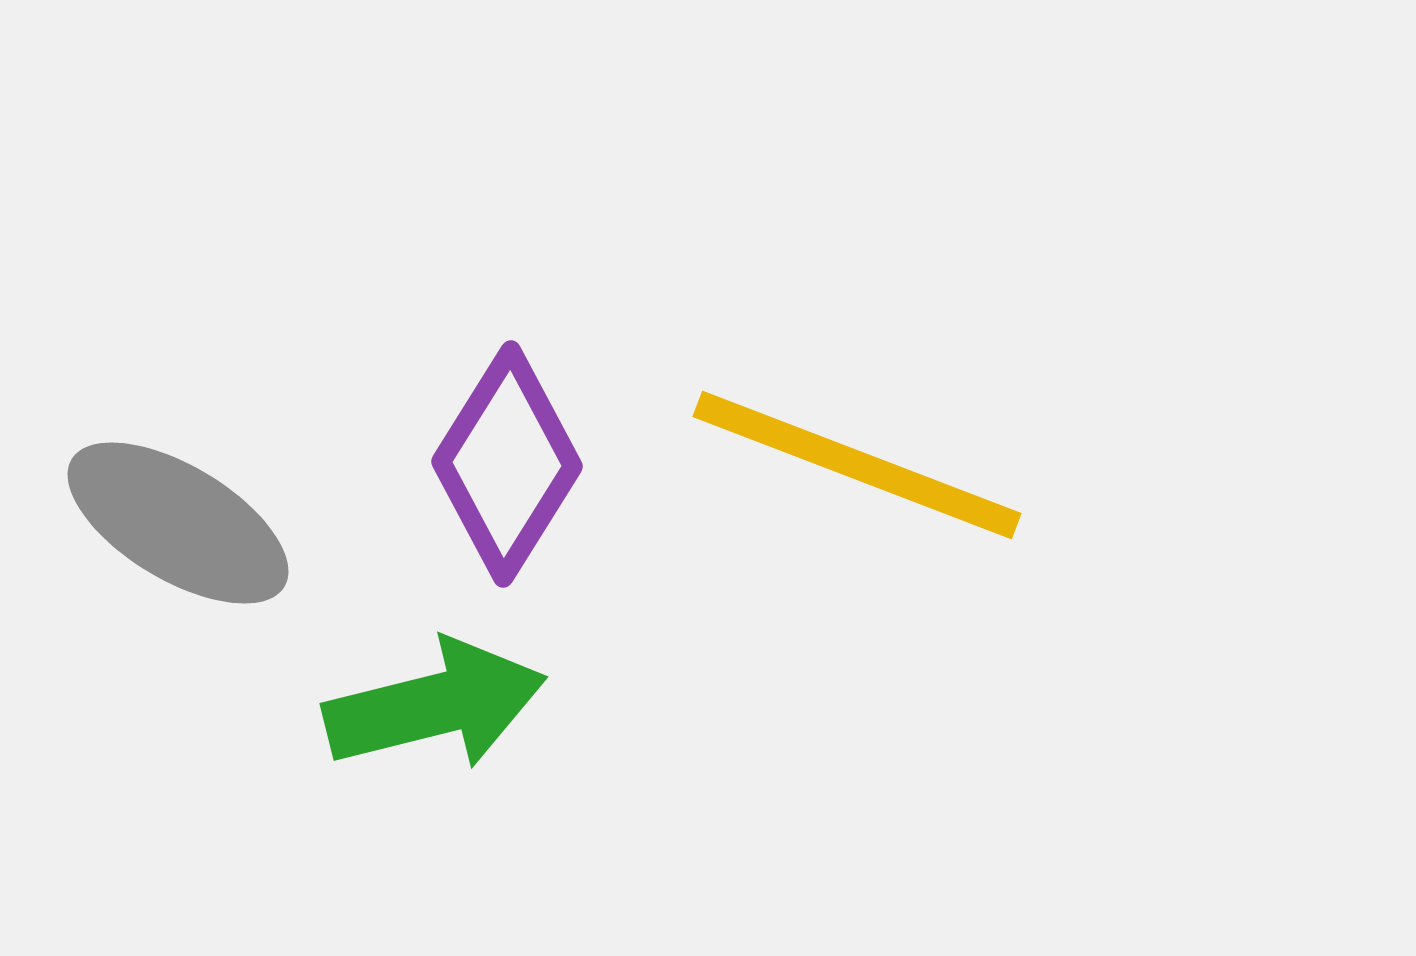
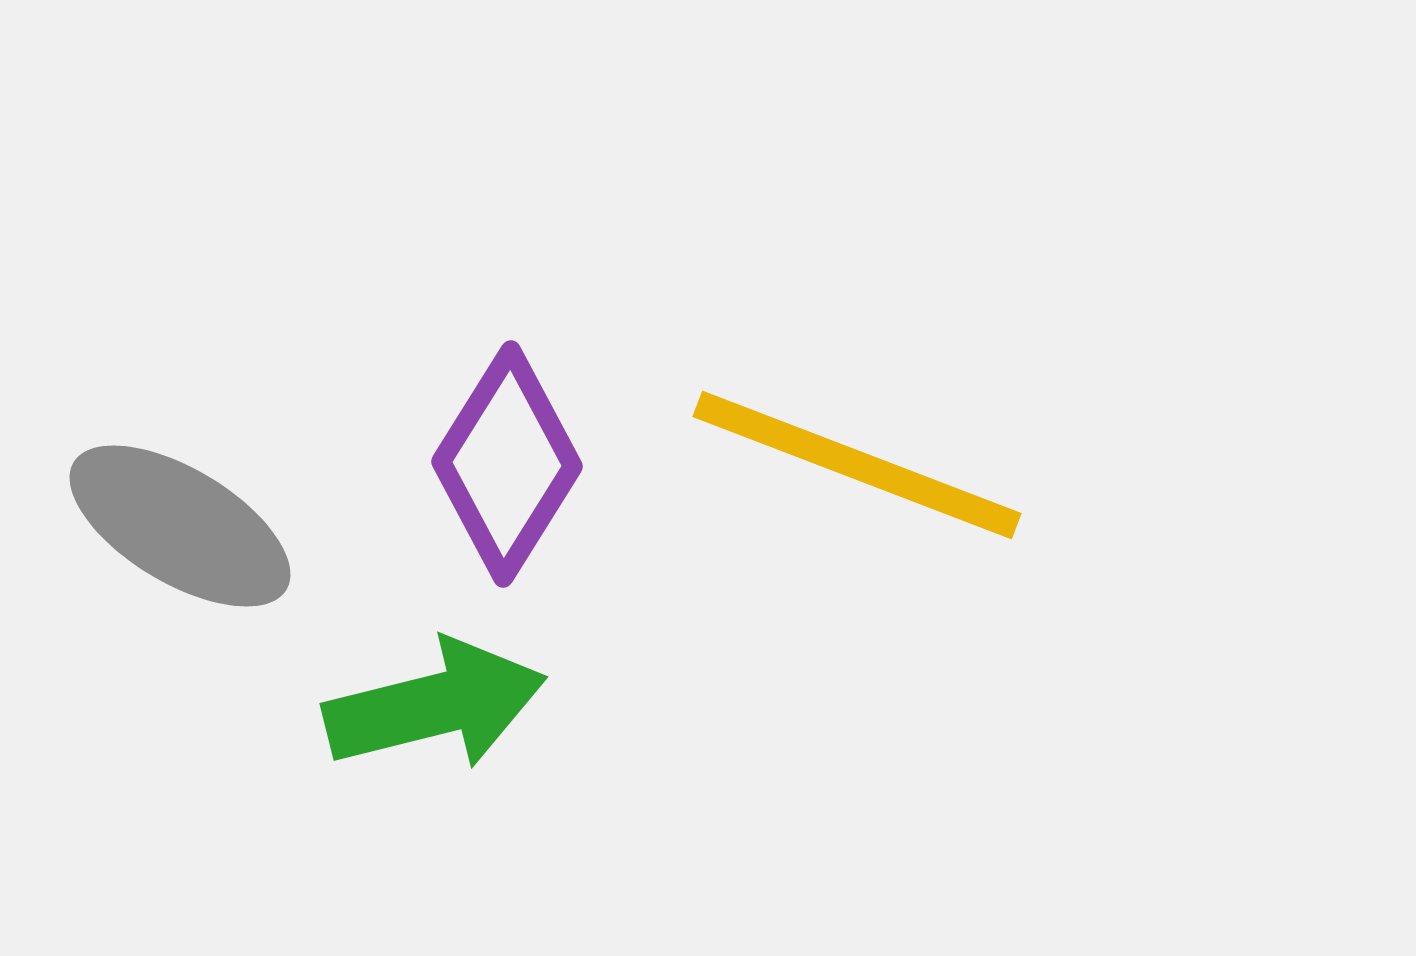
gray ellipse: moved 2 px right, 3 px down
